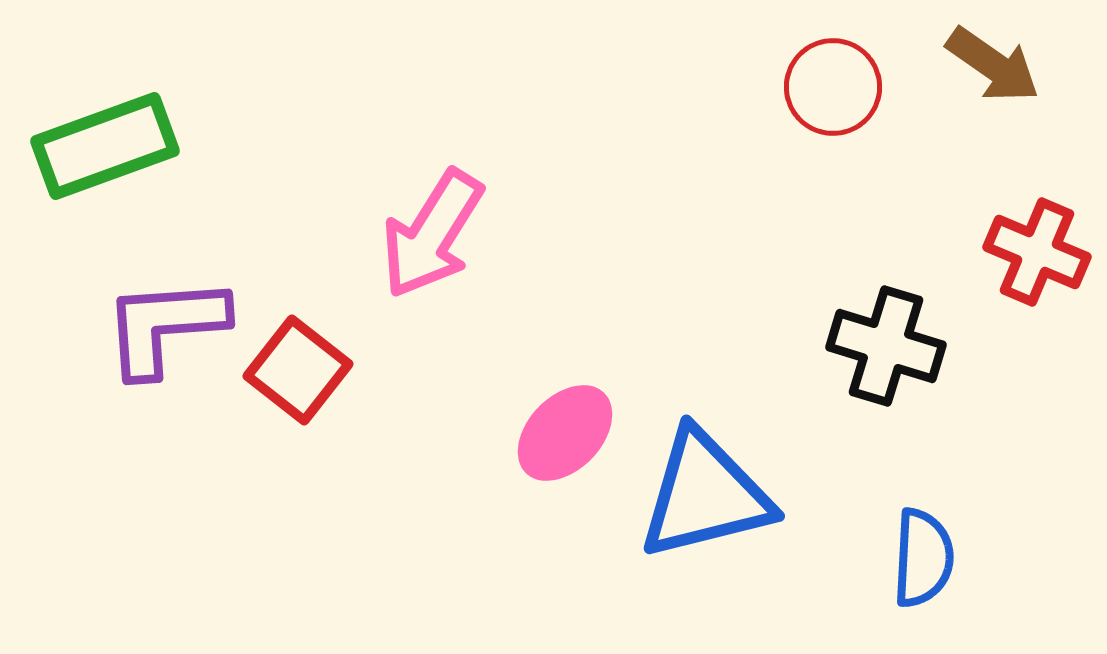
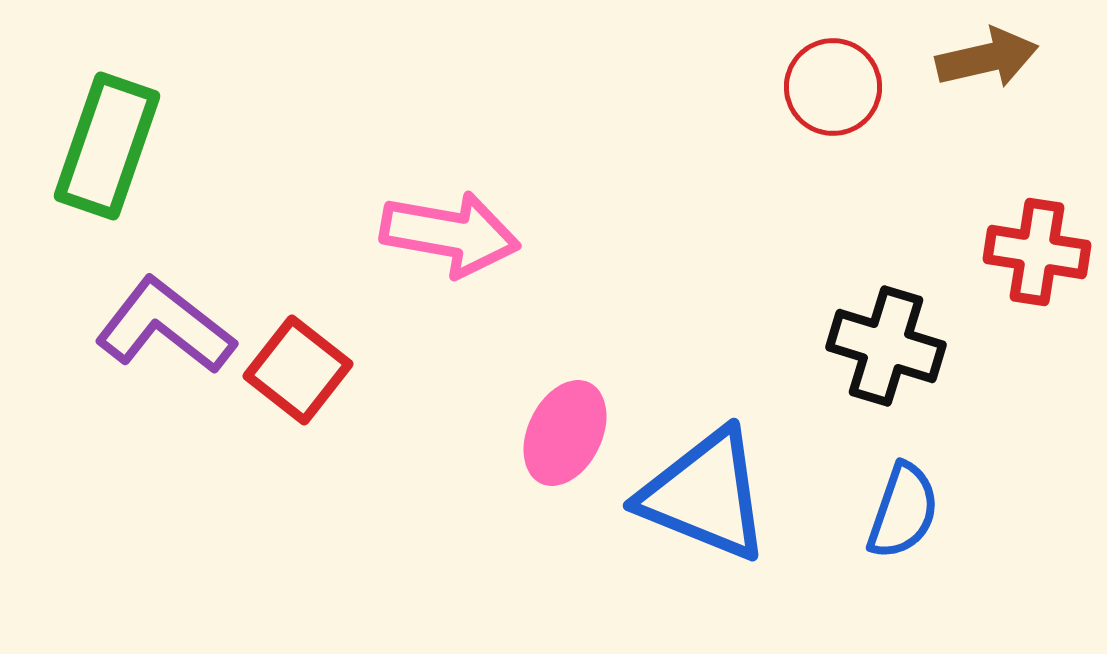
brown arrow: moved 6 px left, 7 px up; rotated 48 degrees counterclockwise
green rectangle: moved 2 px right; rotated 51 degrees counterclockwise
pink arrow: moved 18 px right; rotated 112 degrees counterclockwise
red cross: rotated 14 degrees counterclockwise
purple L-shape: rotated 42 degrees clockwise
pink ellipse: rotated 18 degrees counterclockwise
blue triangle: rotated 36 degrees clockwise
blue semicircle: moved 20 px left, 47 px up; rotated 16 degrees clockwise
